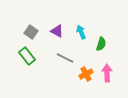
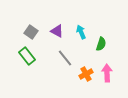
gray line: rotated 24 degrees clockwise
